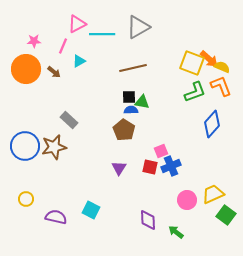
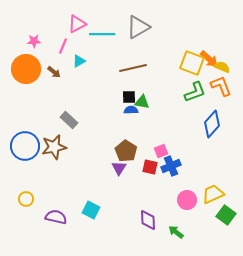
brown pentagon: moved 2 px right, 21 px down
